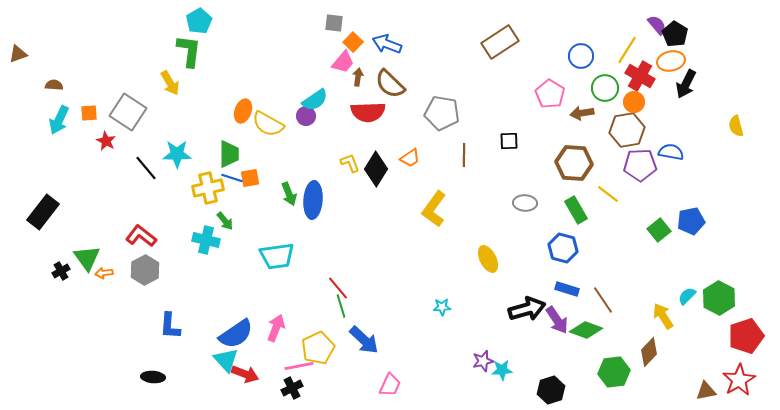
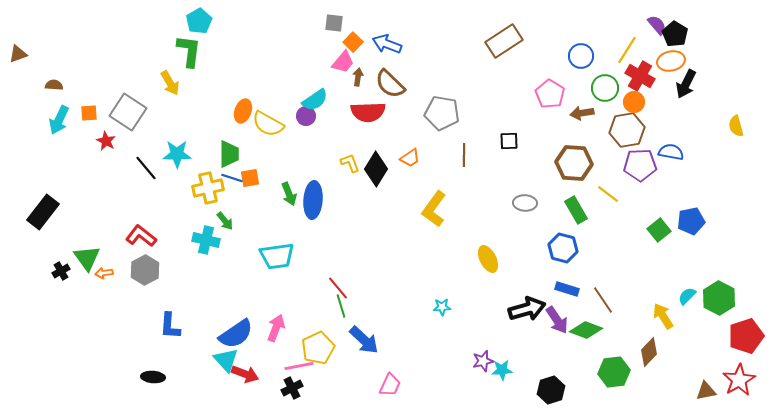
brown rectangle at (500, 42): moved 4 px right, 1 px up
